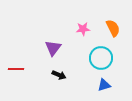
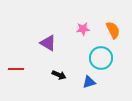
orange semicircle: moved 2 px down
purple triangle: moved 5 px left, 5 px up; rotated 36 degrees counterclockwise
blue triangle: moved 15 px left, 3 px up
